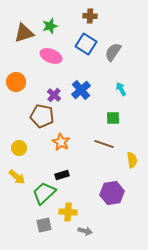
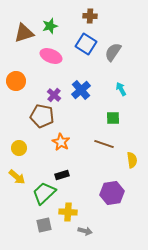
orange circle: moved 1 px up
